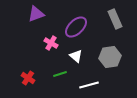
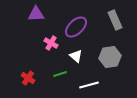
purple triangle: rotated 18 degrees clockwise
gray rectangle: moved 1 px down
